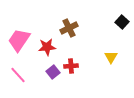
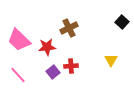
pink trapezoid: rotated 80 degrees counterclockwise
yellow triangle: moved 3 px down
